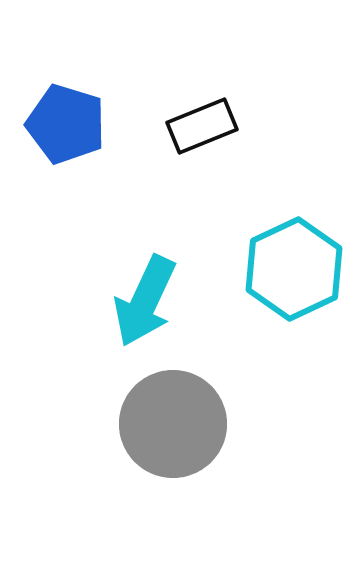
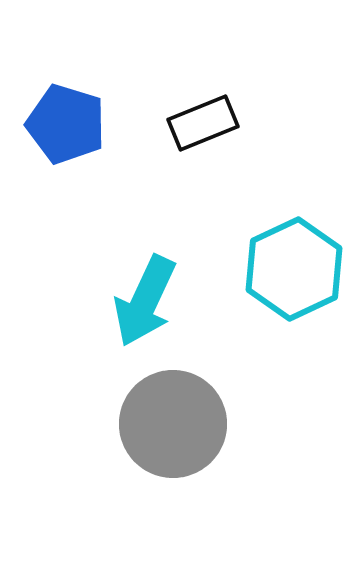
black rectangle: moved 1 px right, 3 px up
